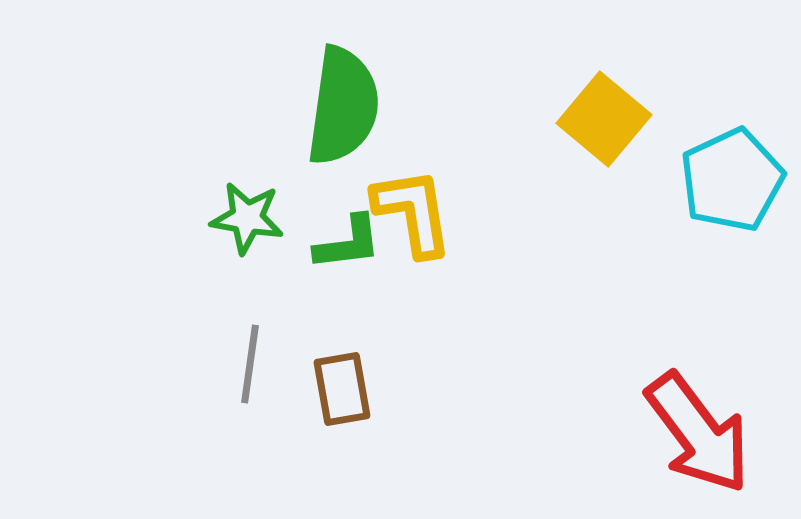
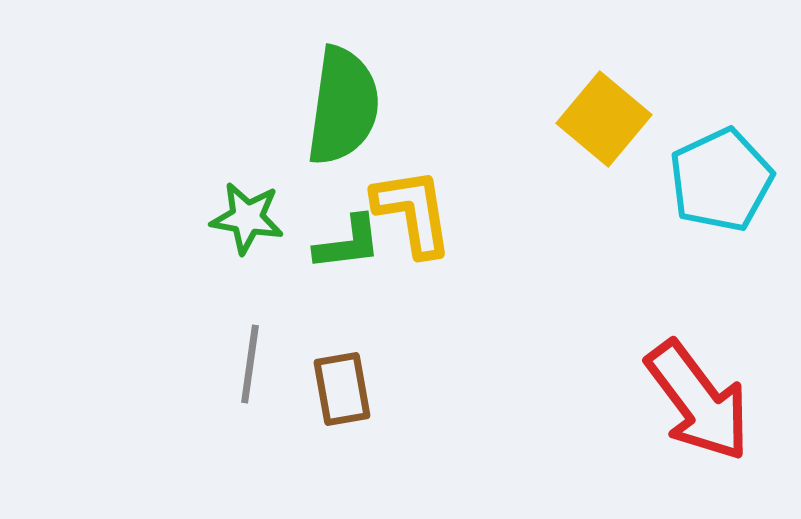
cyan pentagon: moved 11 px left
red arrow: moved 32 px up
